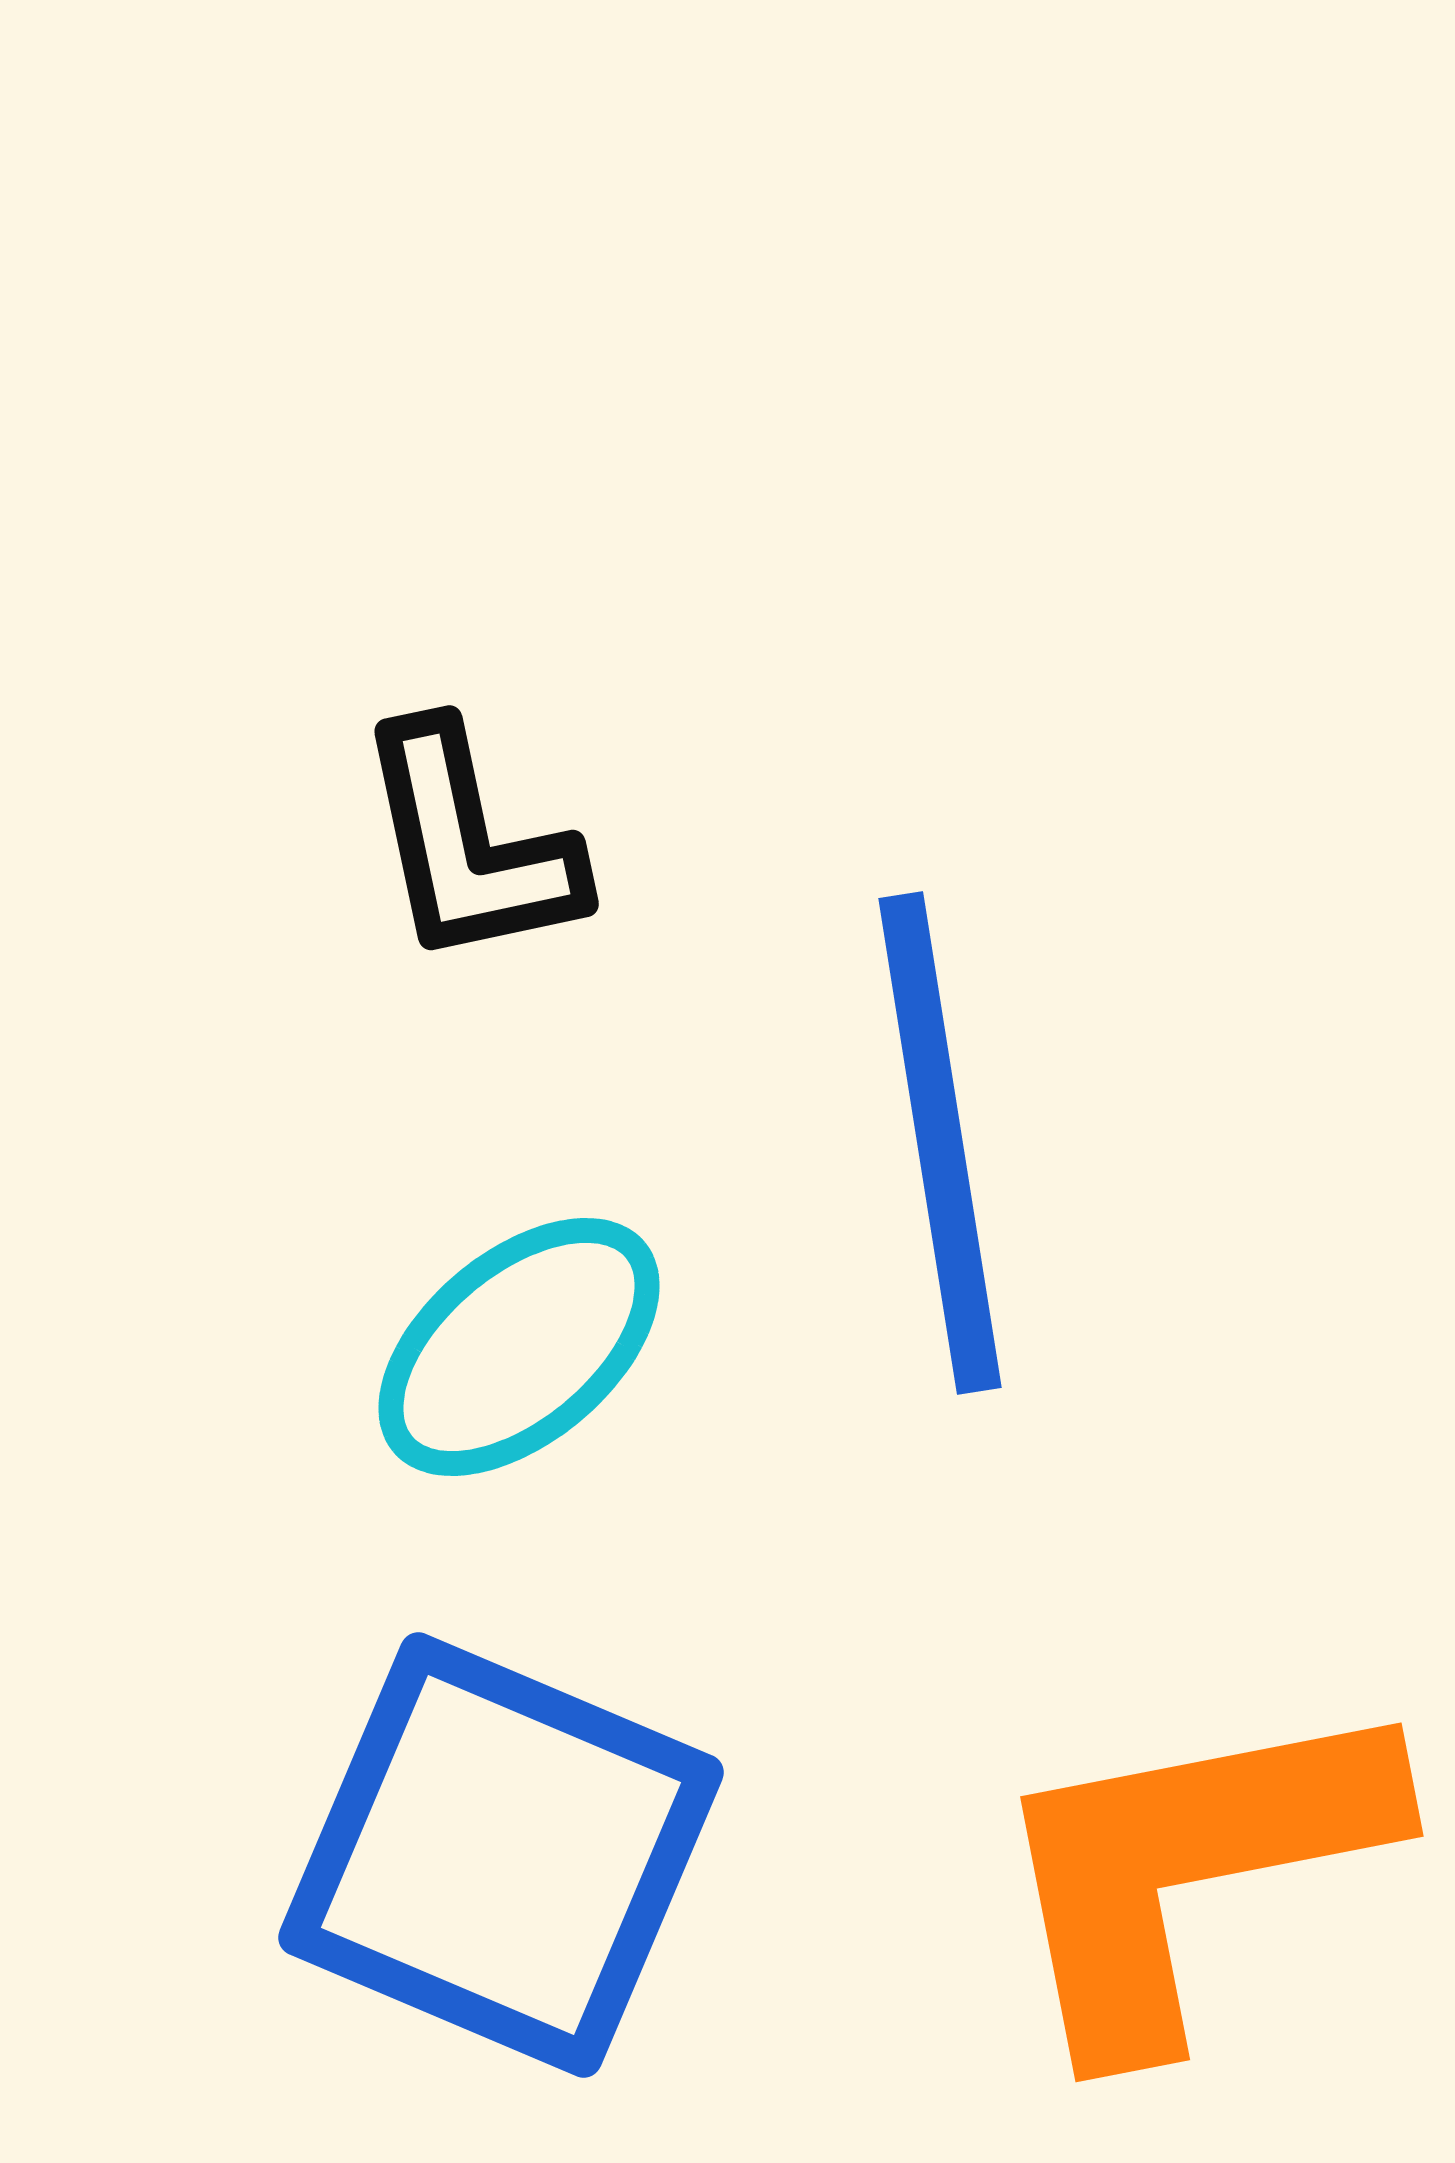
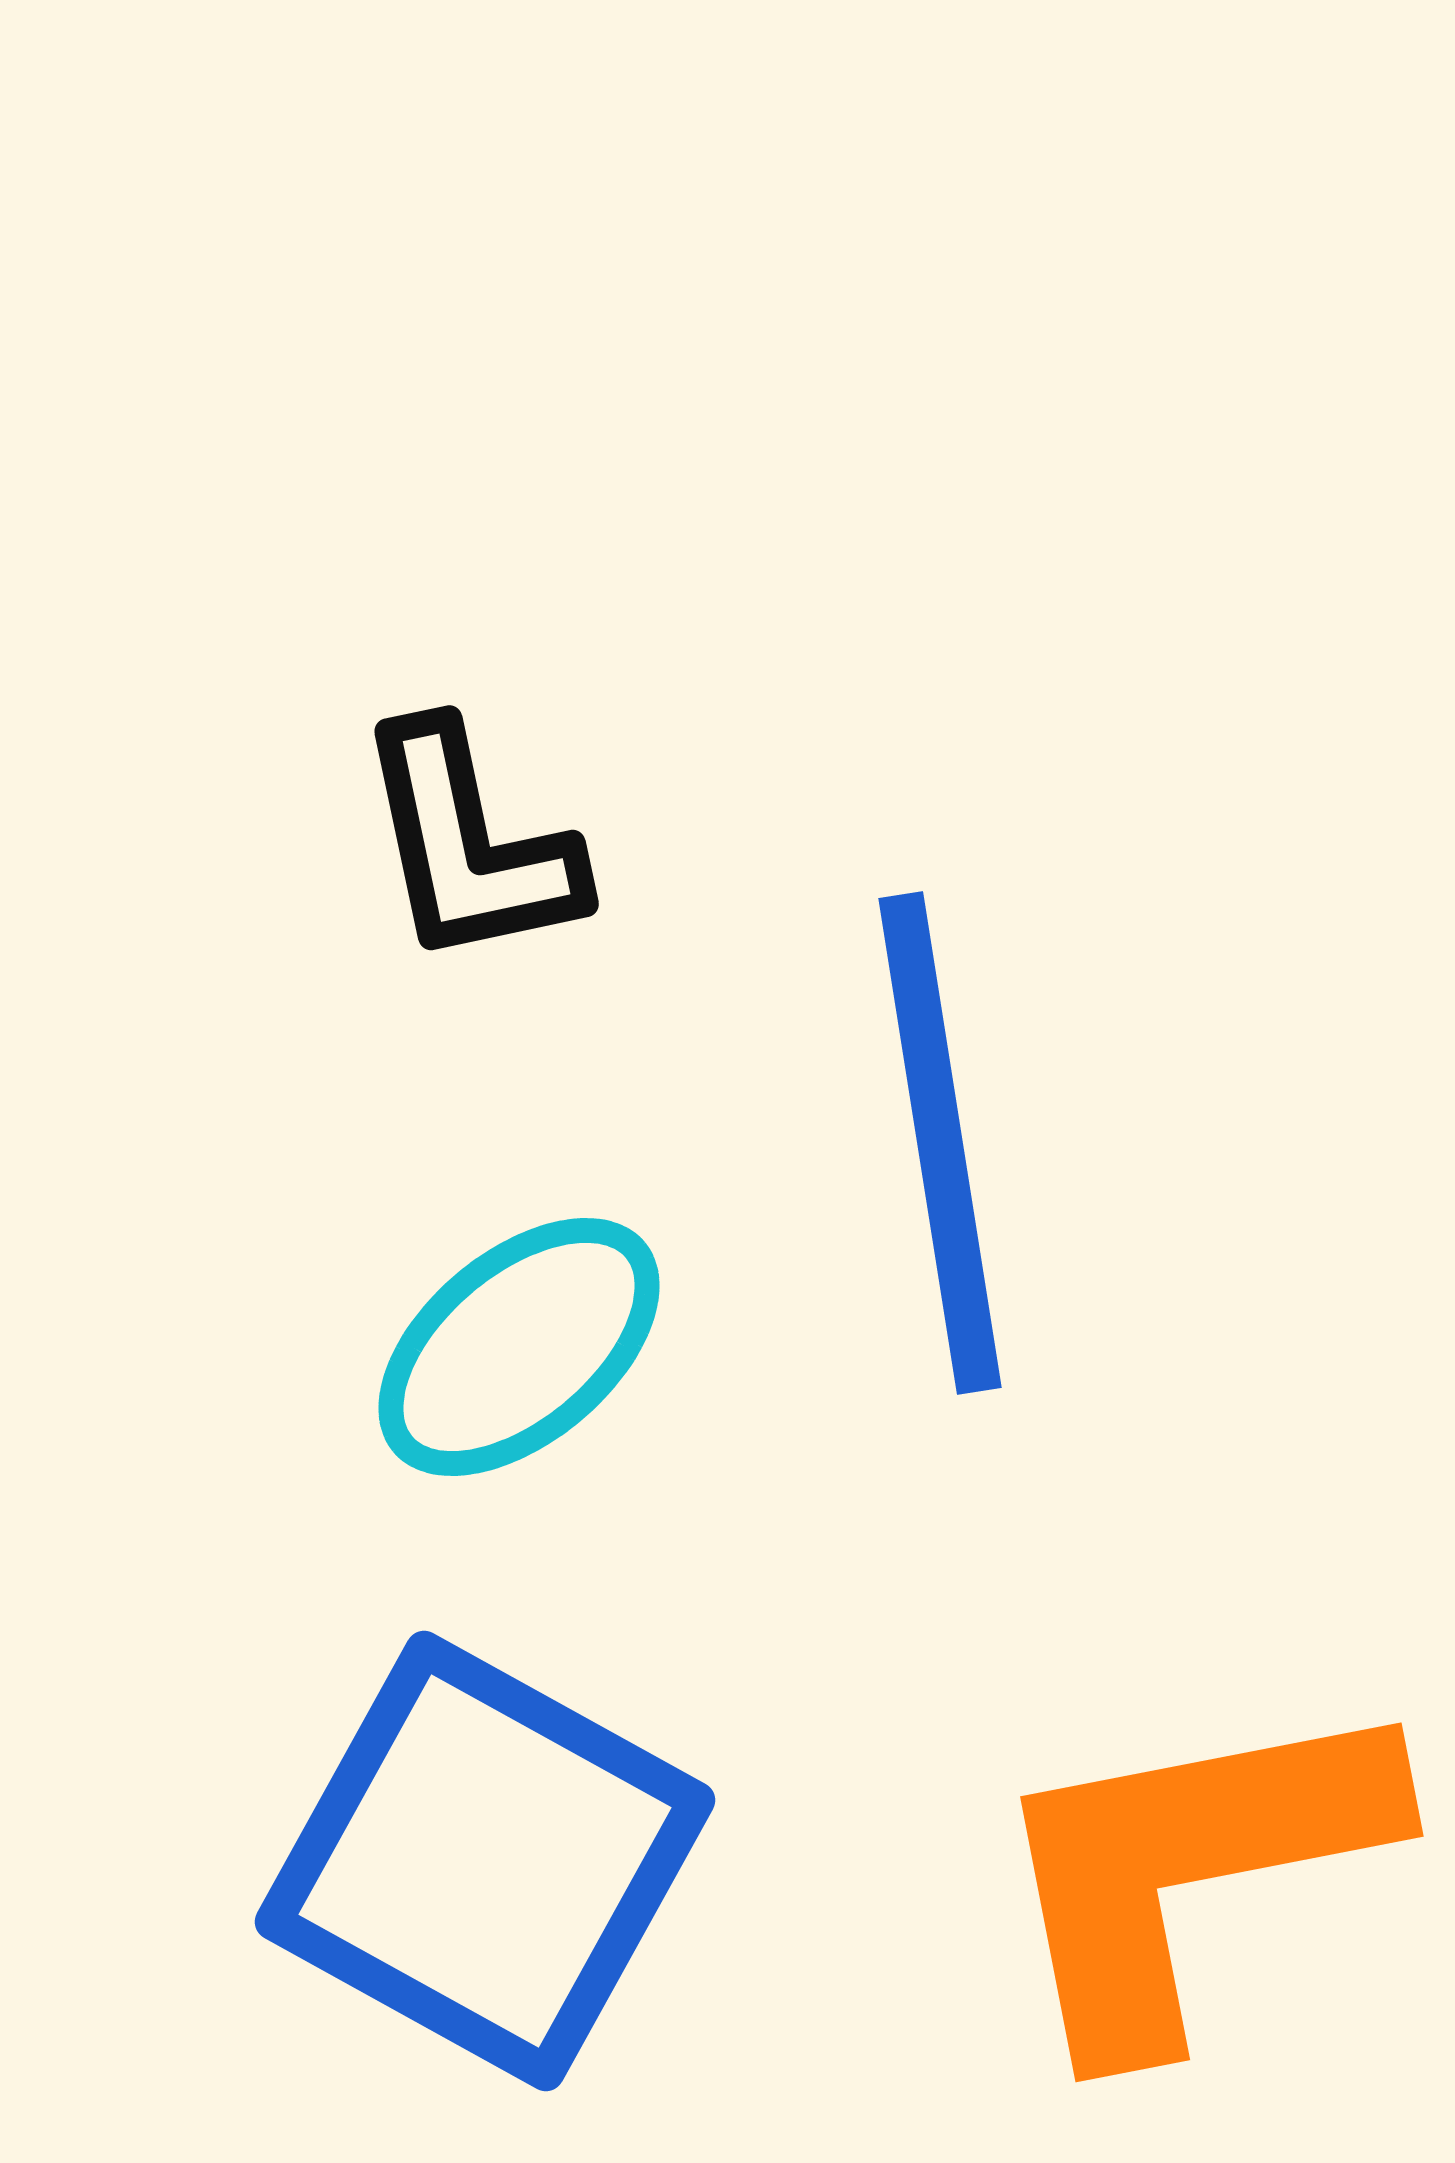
blue square: moved 16 px left, 6 px down; rotated 6 degrees clockwise
